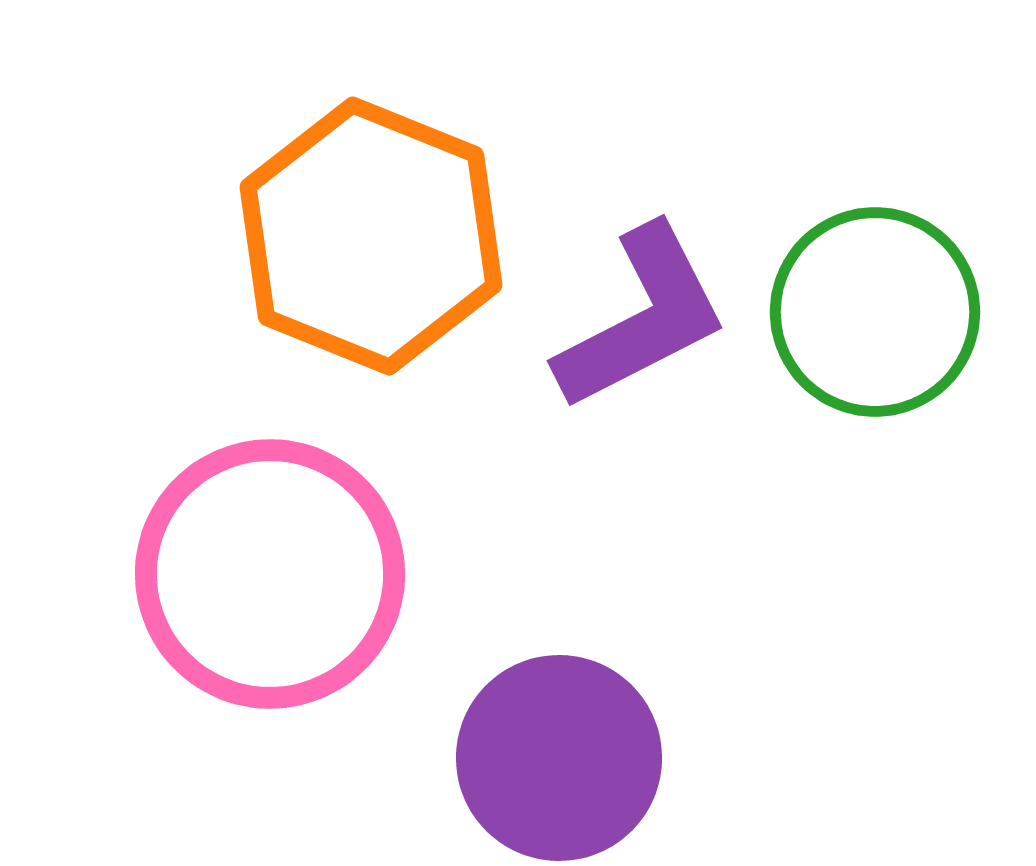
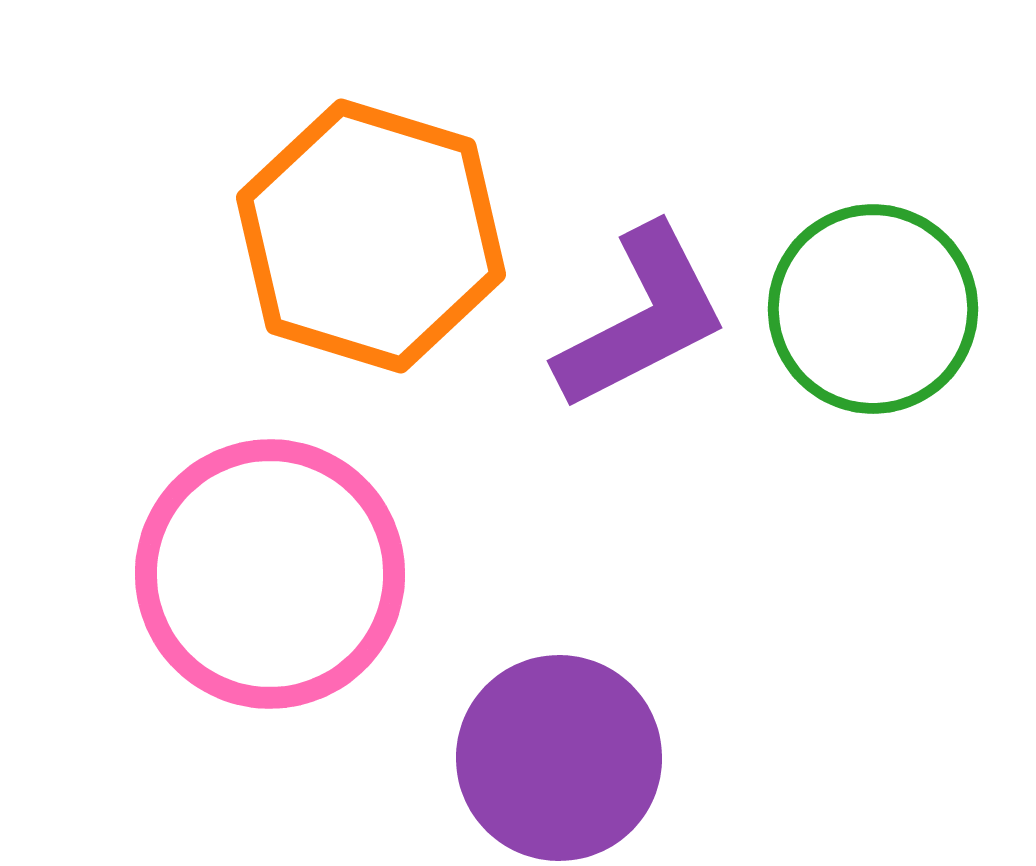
orange hexagon: rotated 5 degrees counterclockwise
green circle: moved 2 px left, 3 px up
